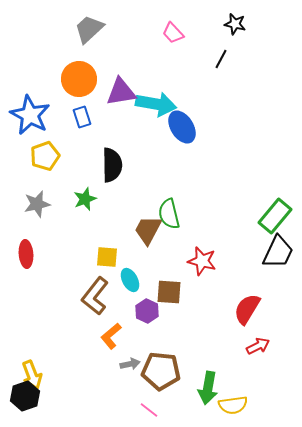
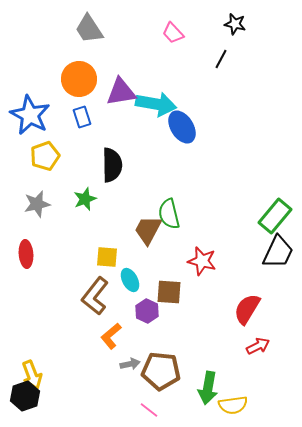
gray trapezoid: rotated 80 degrees counterclockwise
